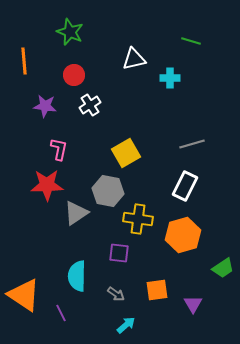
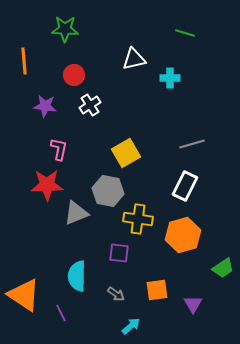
green star: moved 5 px left, 3 px up; rotated 20 degrees counterclockwise
green line: moved 6 px left, 8 px up
gray triangle: rotated 12 degrees clockwise
cyan arrow: moved 5 px right, 1 px down
